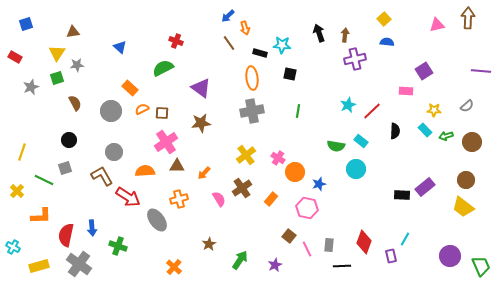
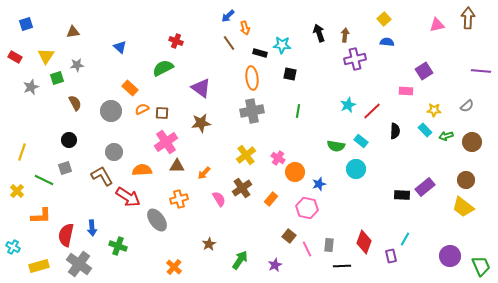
yellow triangle at (57, 53): moved 11 px left, 3 px down
orange semicircle at (145, 171): moved 3 px left, 1 px up
